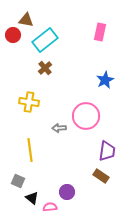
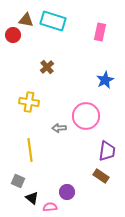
cyan rectangle: moved 8 px right, 19 px up; rotated 55 degrees clockwise
brown cross: moved 2 px right, 1 px up
